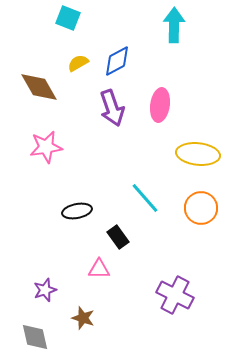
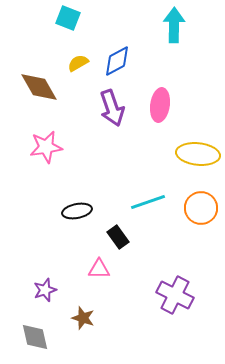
cyan line: moved 3 px right, 4 px down; rotated 68 degrees counterclockwise
